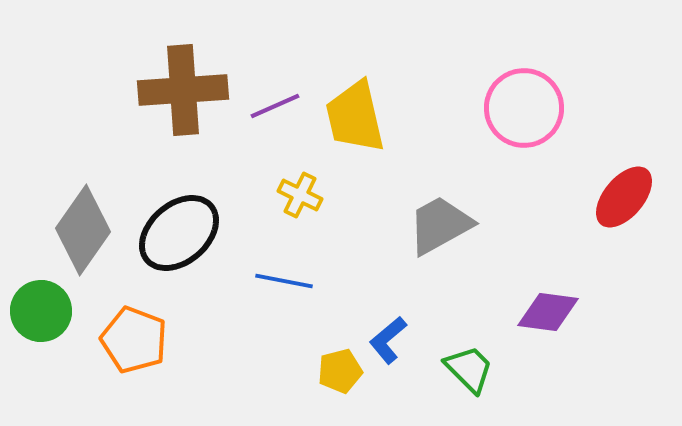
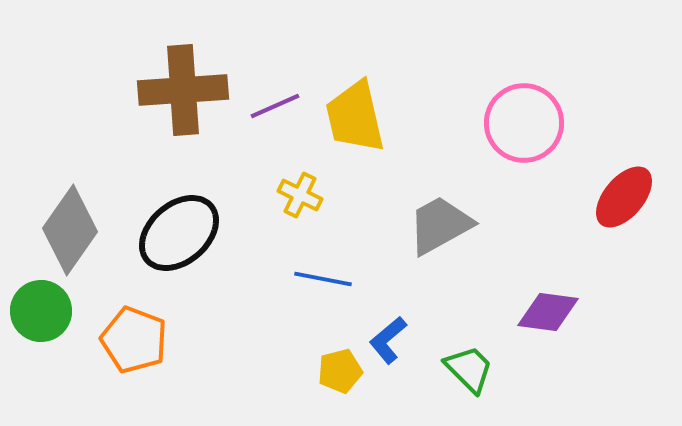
pink circle: moved 15 px down
gray diamond: moved 13 px left
blue line: moved 39 px right, 2 px up
